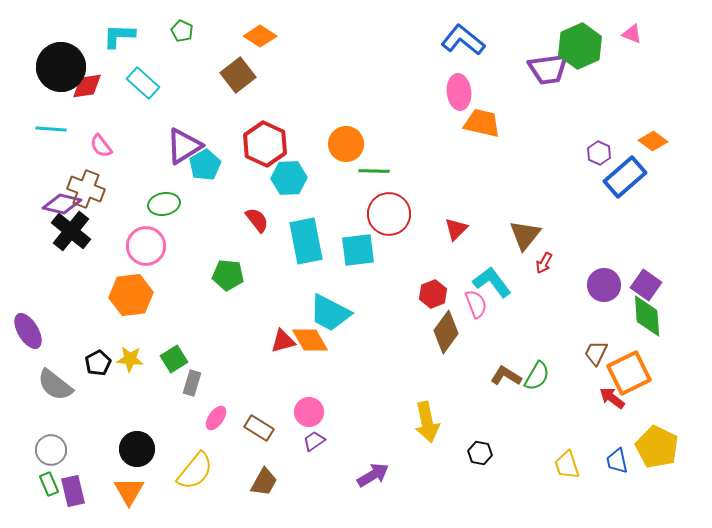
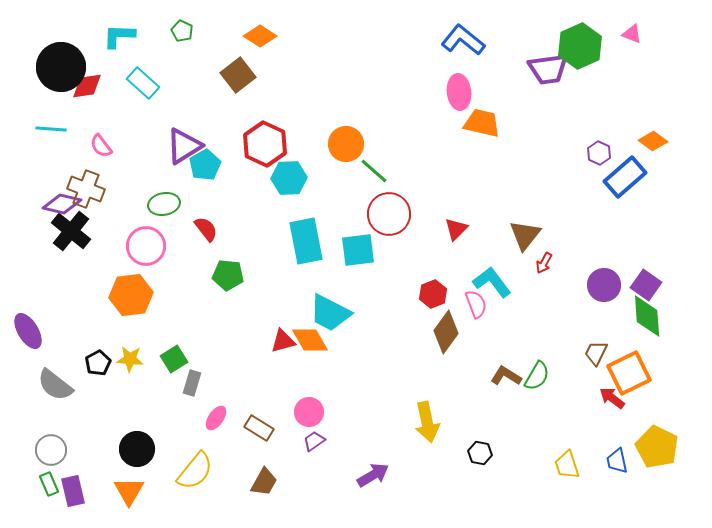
green line at (374, 171): rotated 40 degrees clockwise
red semicircle at (257, 220): moved 51 px left, 9 px down
